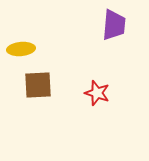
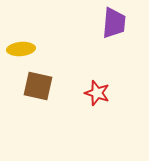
purple trapezoid: moved 2 px up
brown square: moved 1 px down; rotated 16 degrees clockwise
